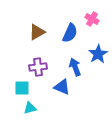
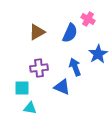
pink cross: moved 4 px left
purple cross: moved 1 px right, 1 px down
cyan triangle: rotated 24 degrees clockwise
